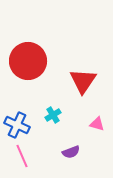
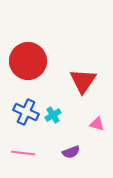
blue cross: moved 9 px right, 13 px up
pink line: moved 1 px right, 3 px up; rotated 60 degrees counterclockwise
